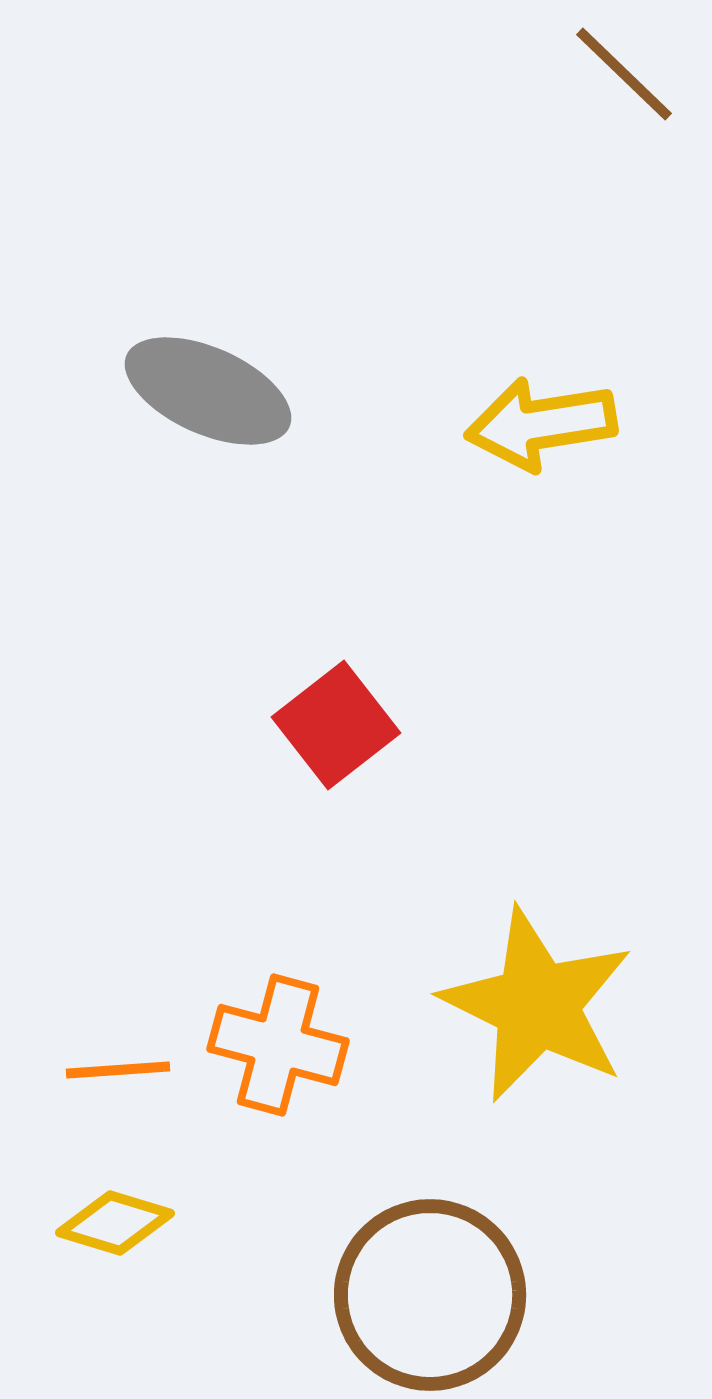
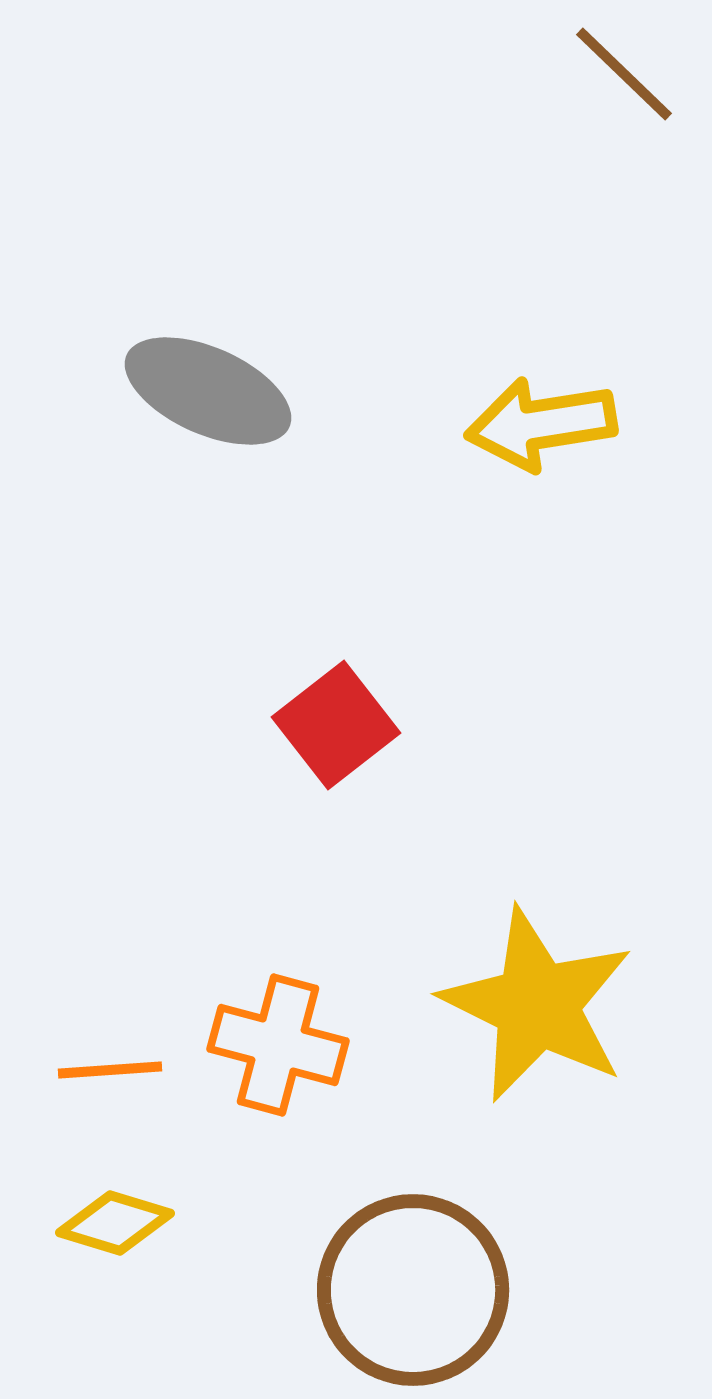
orange line: moved 8 px left
brown circle: moved 17 px left, 5 px up
